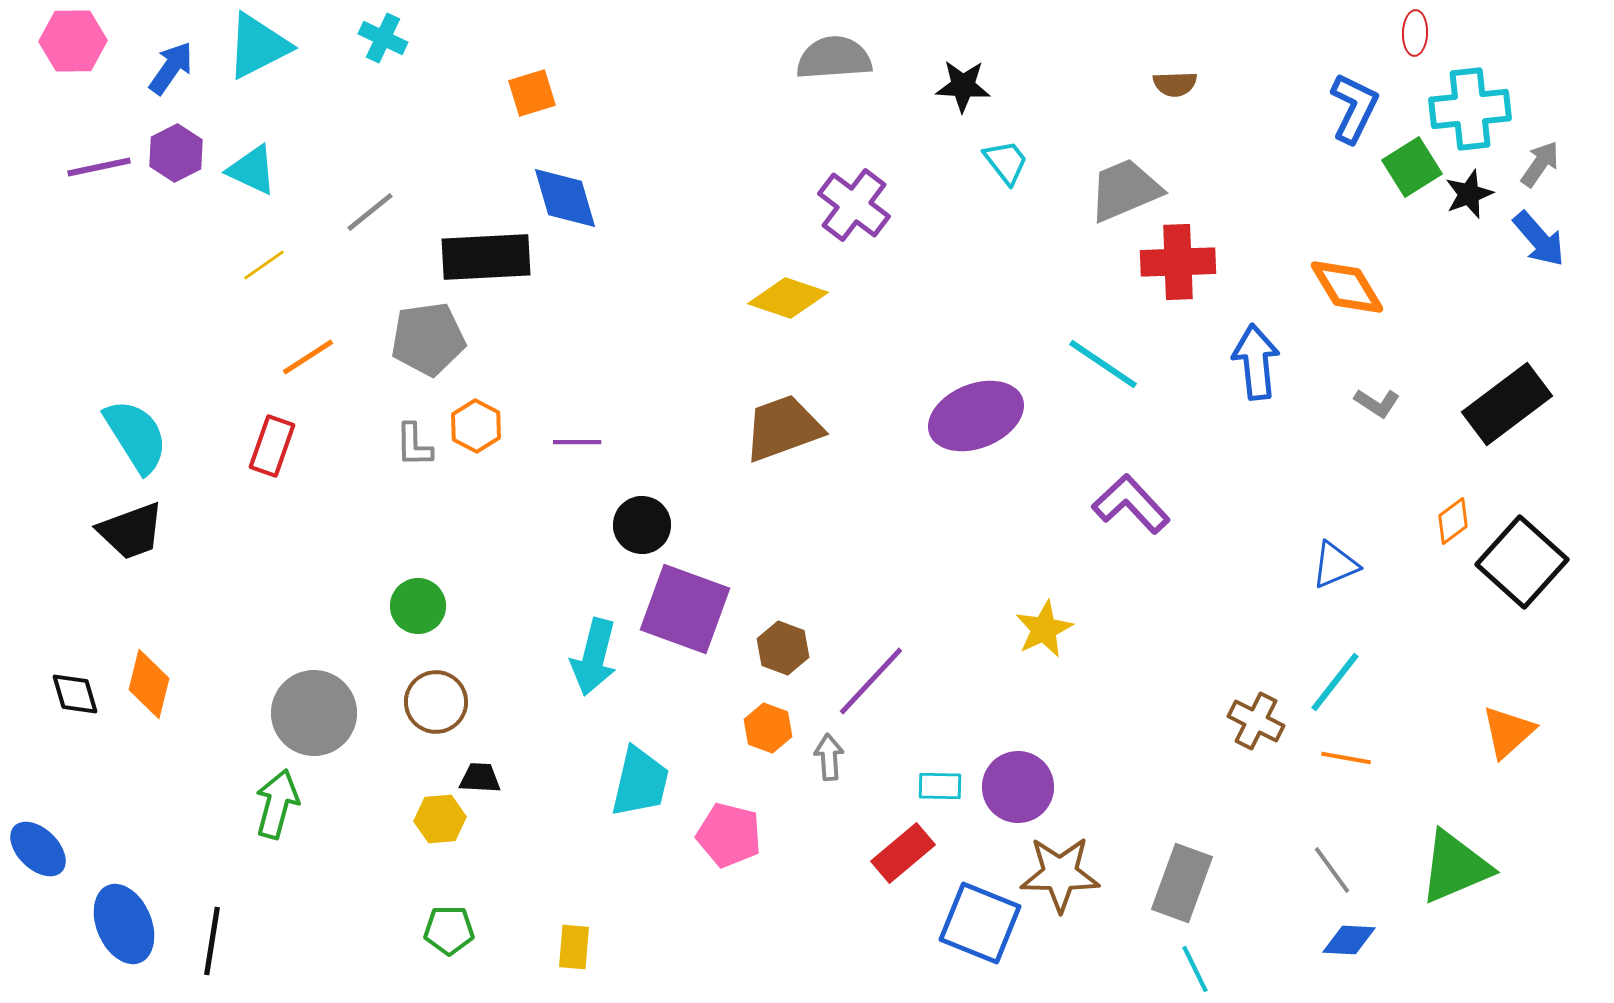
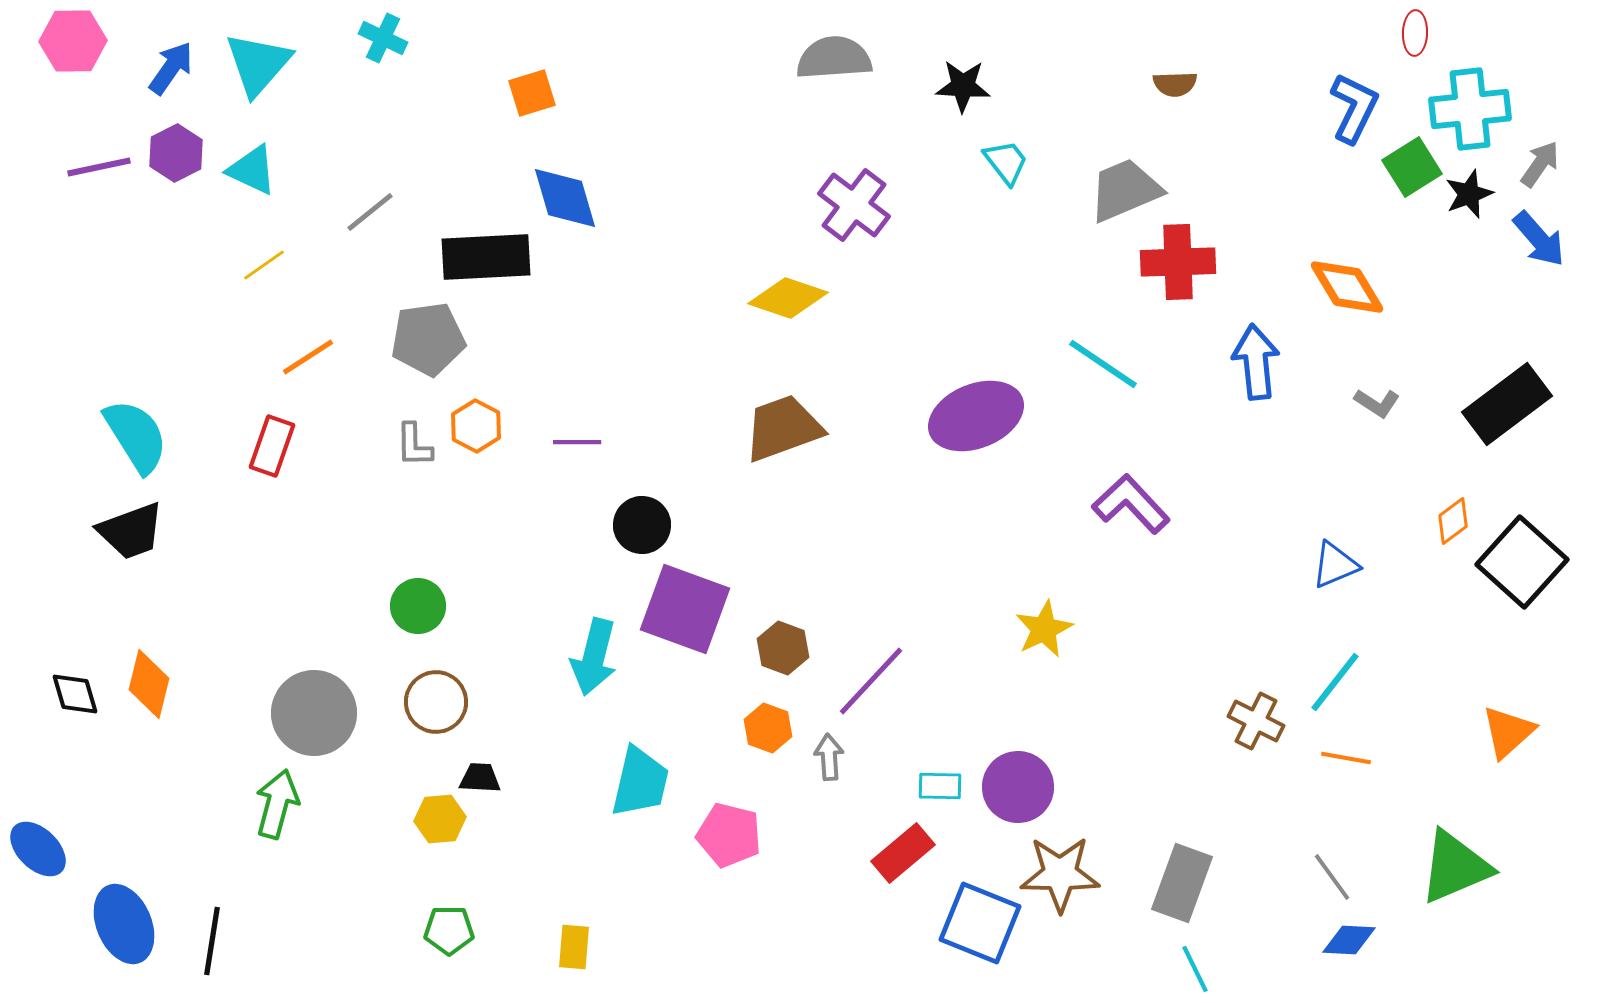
cyan triangle at (258, 46): moved 18 px down; rotated 22 degrees counterclockwise
gray line at (1332, 870): moved 7 px down
